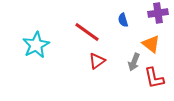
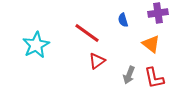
red line: moved 1 px down
gray arrow: moved 5 px left, 13 px down
